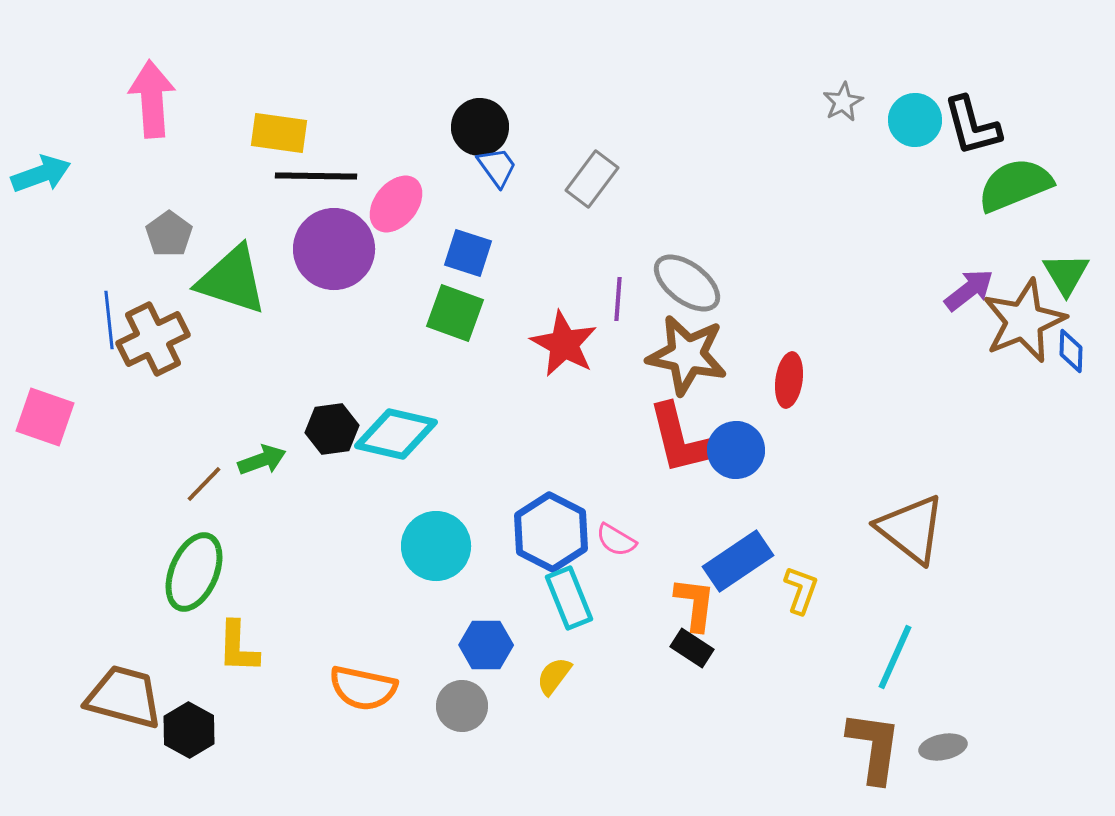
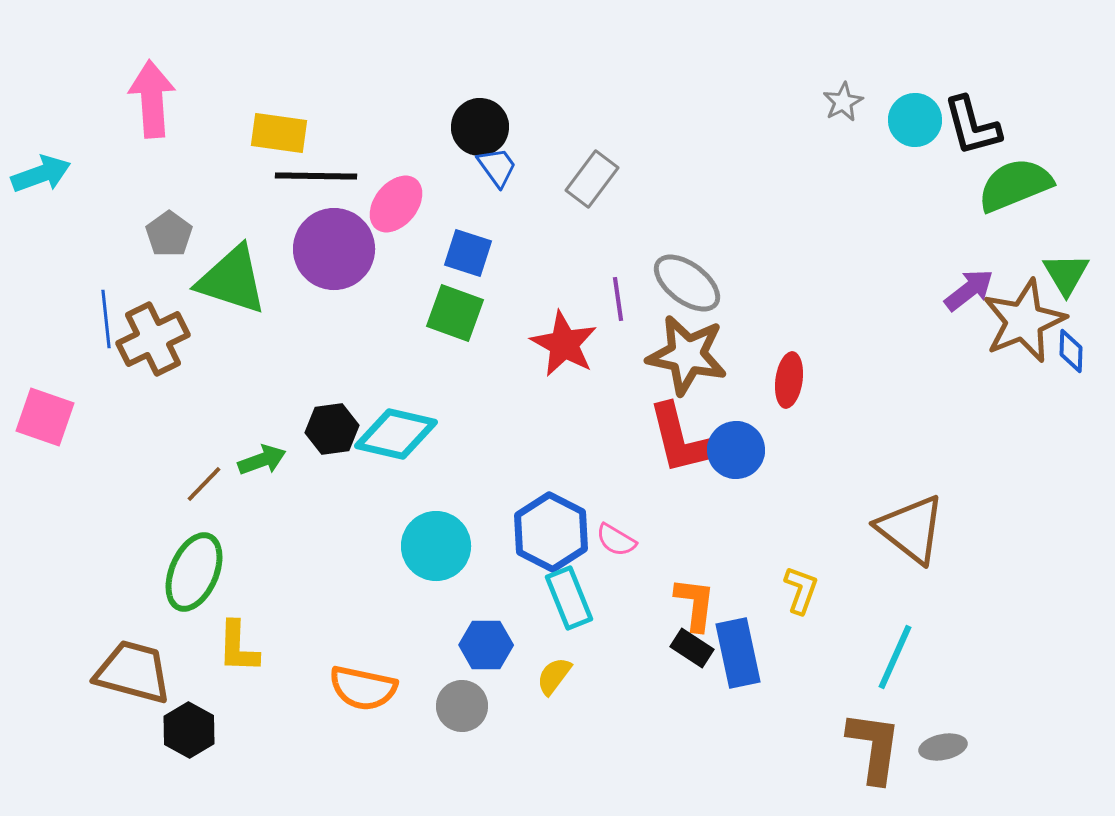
purple line at (618, 299): rotated 12 degrees counterclockwise
blue line at (109, 320): moved 3 px left, 1 px up
blue rectangle at (738, 561): moved 92 px down; rotated 68 degrees counterclockwise
brown trapezoid at (124, 697): moved 9 px right, 25 px up
